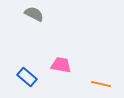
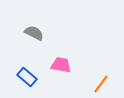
gray semicircle: moved 19 px down
orange line: rotated 66 degrees counterclockwise
